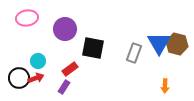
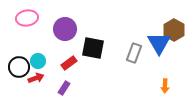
brown hexagon: moved 3 px left, 14 px up; rotated 15 degrees clockwise
red rectangle: moved 1 px left, 6 px up
black circle: moved 11 px up
purple rectangle: moved 1 px down
